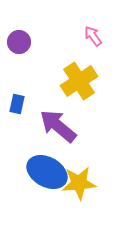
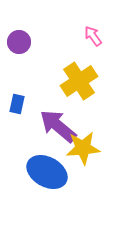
yellow star: moved 4 px right, 35 px up
